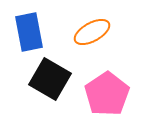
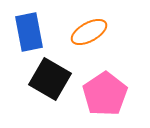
orange ellipse: moved 3 px left
pink pentagon: moved 2 px left
